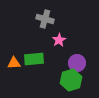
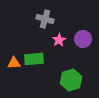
purple circle: moved 6 px right, 24 px up
